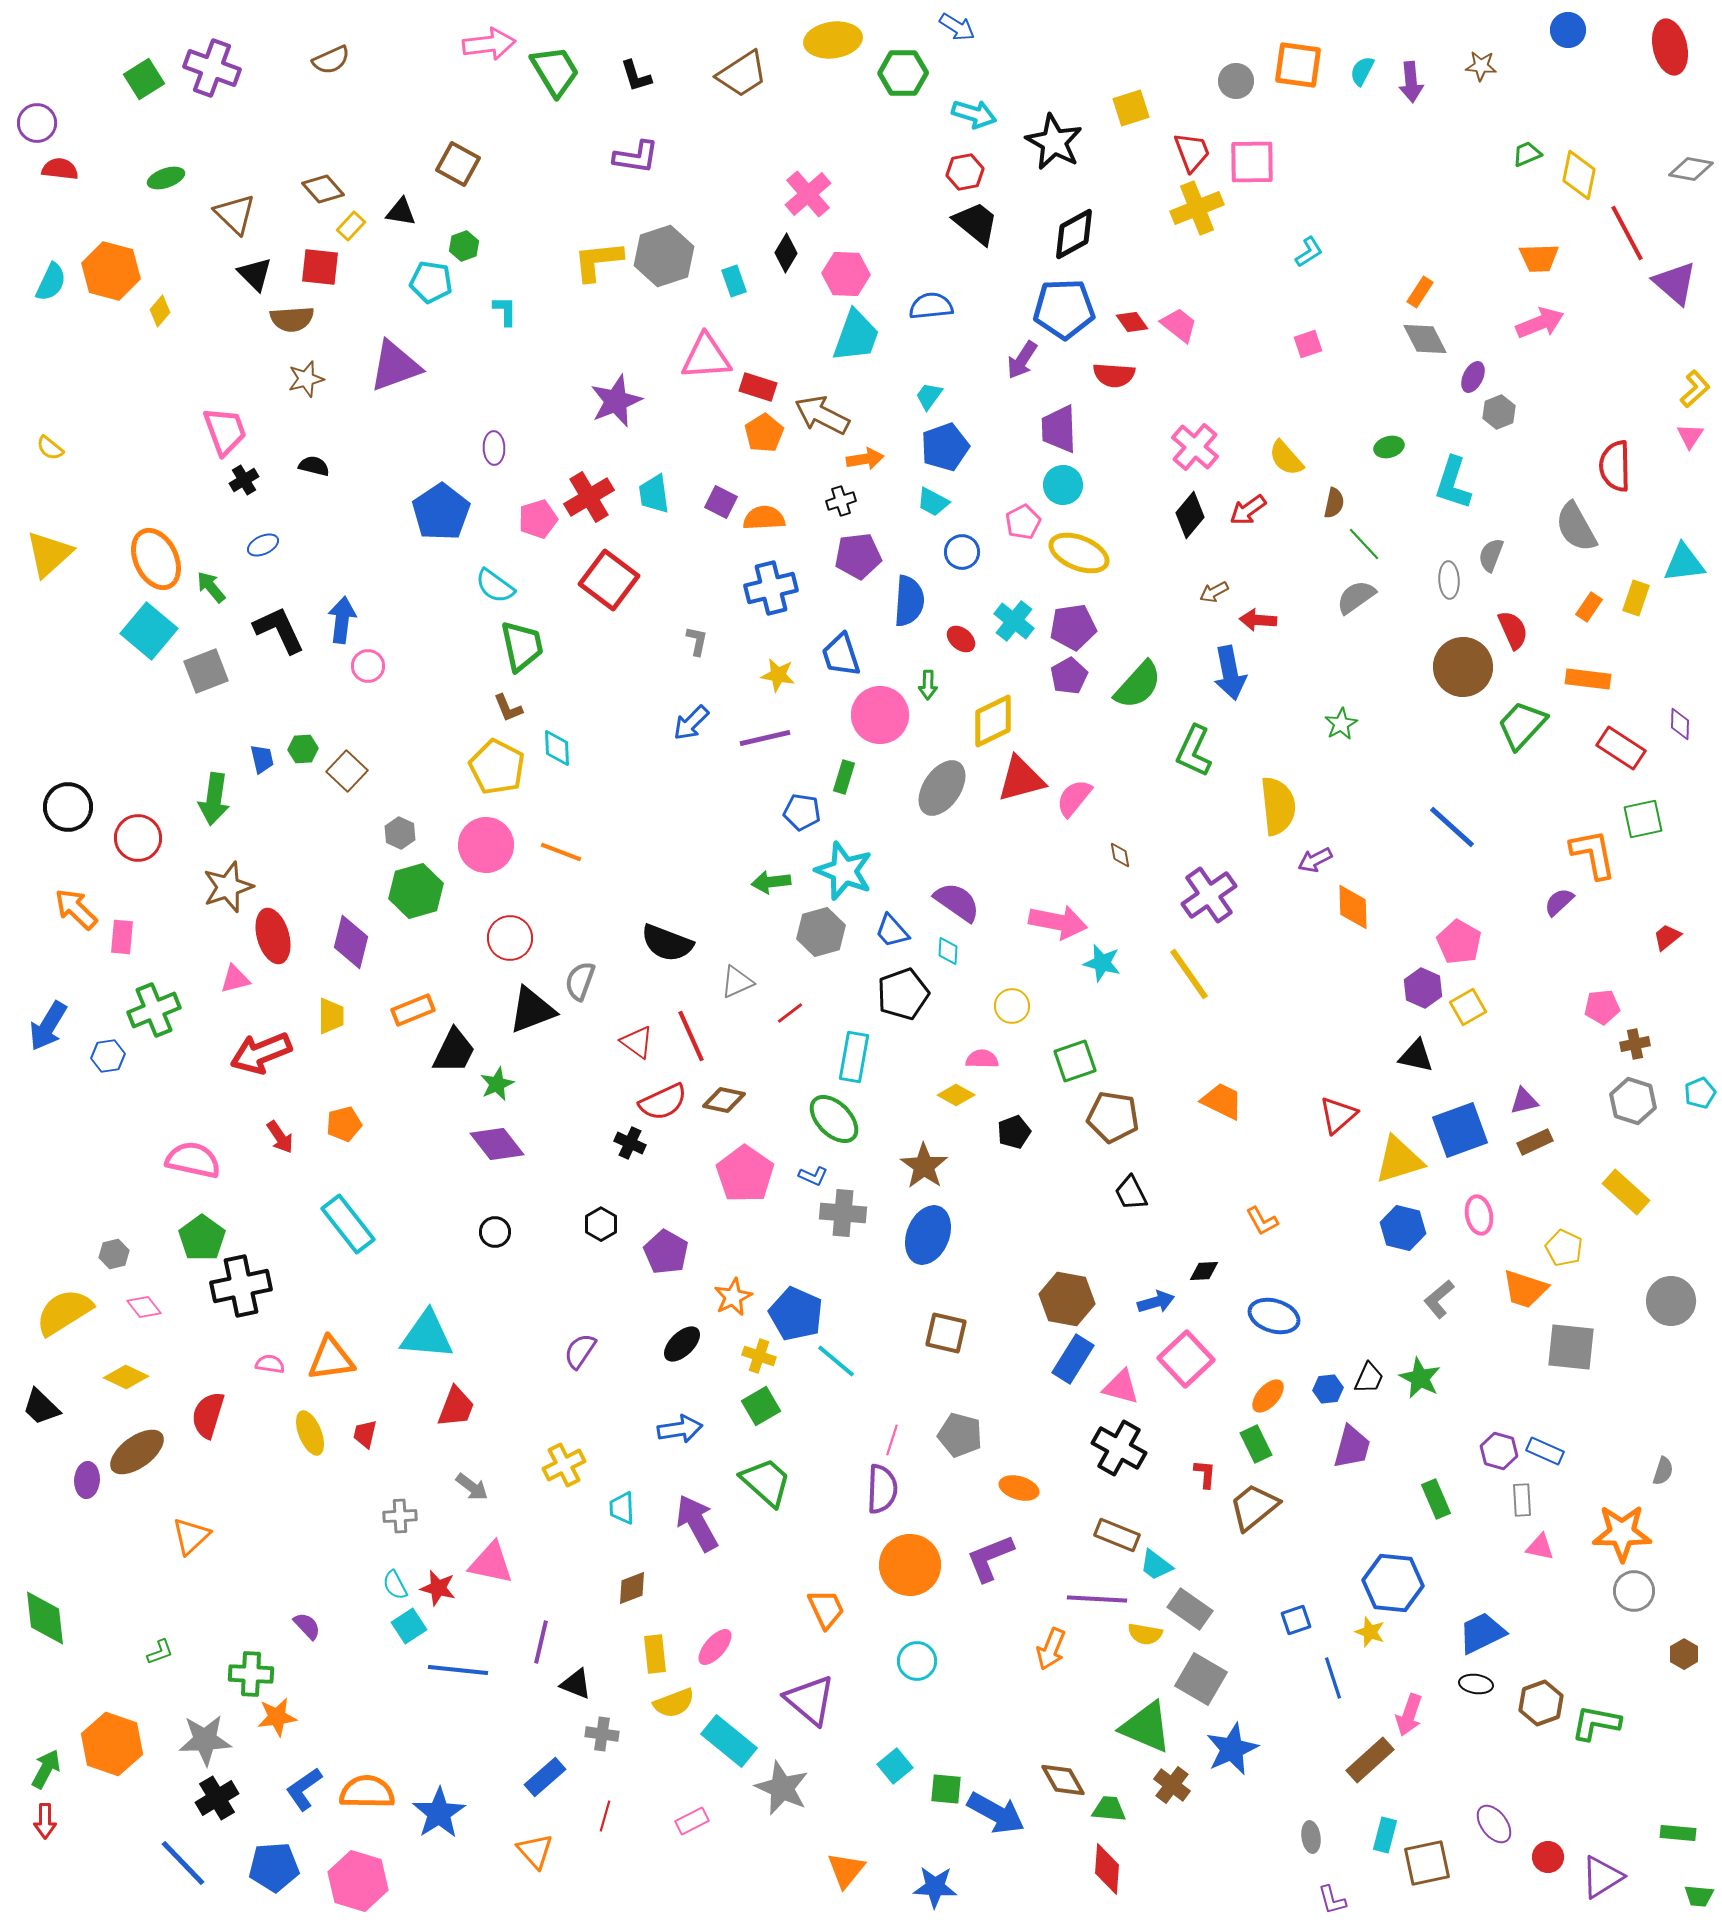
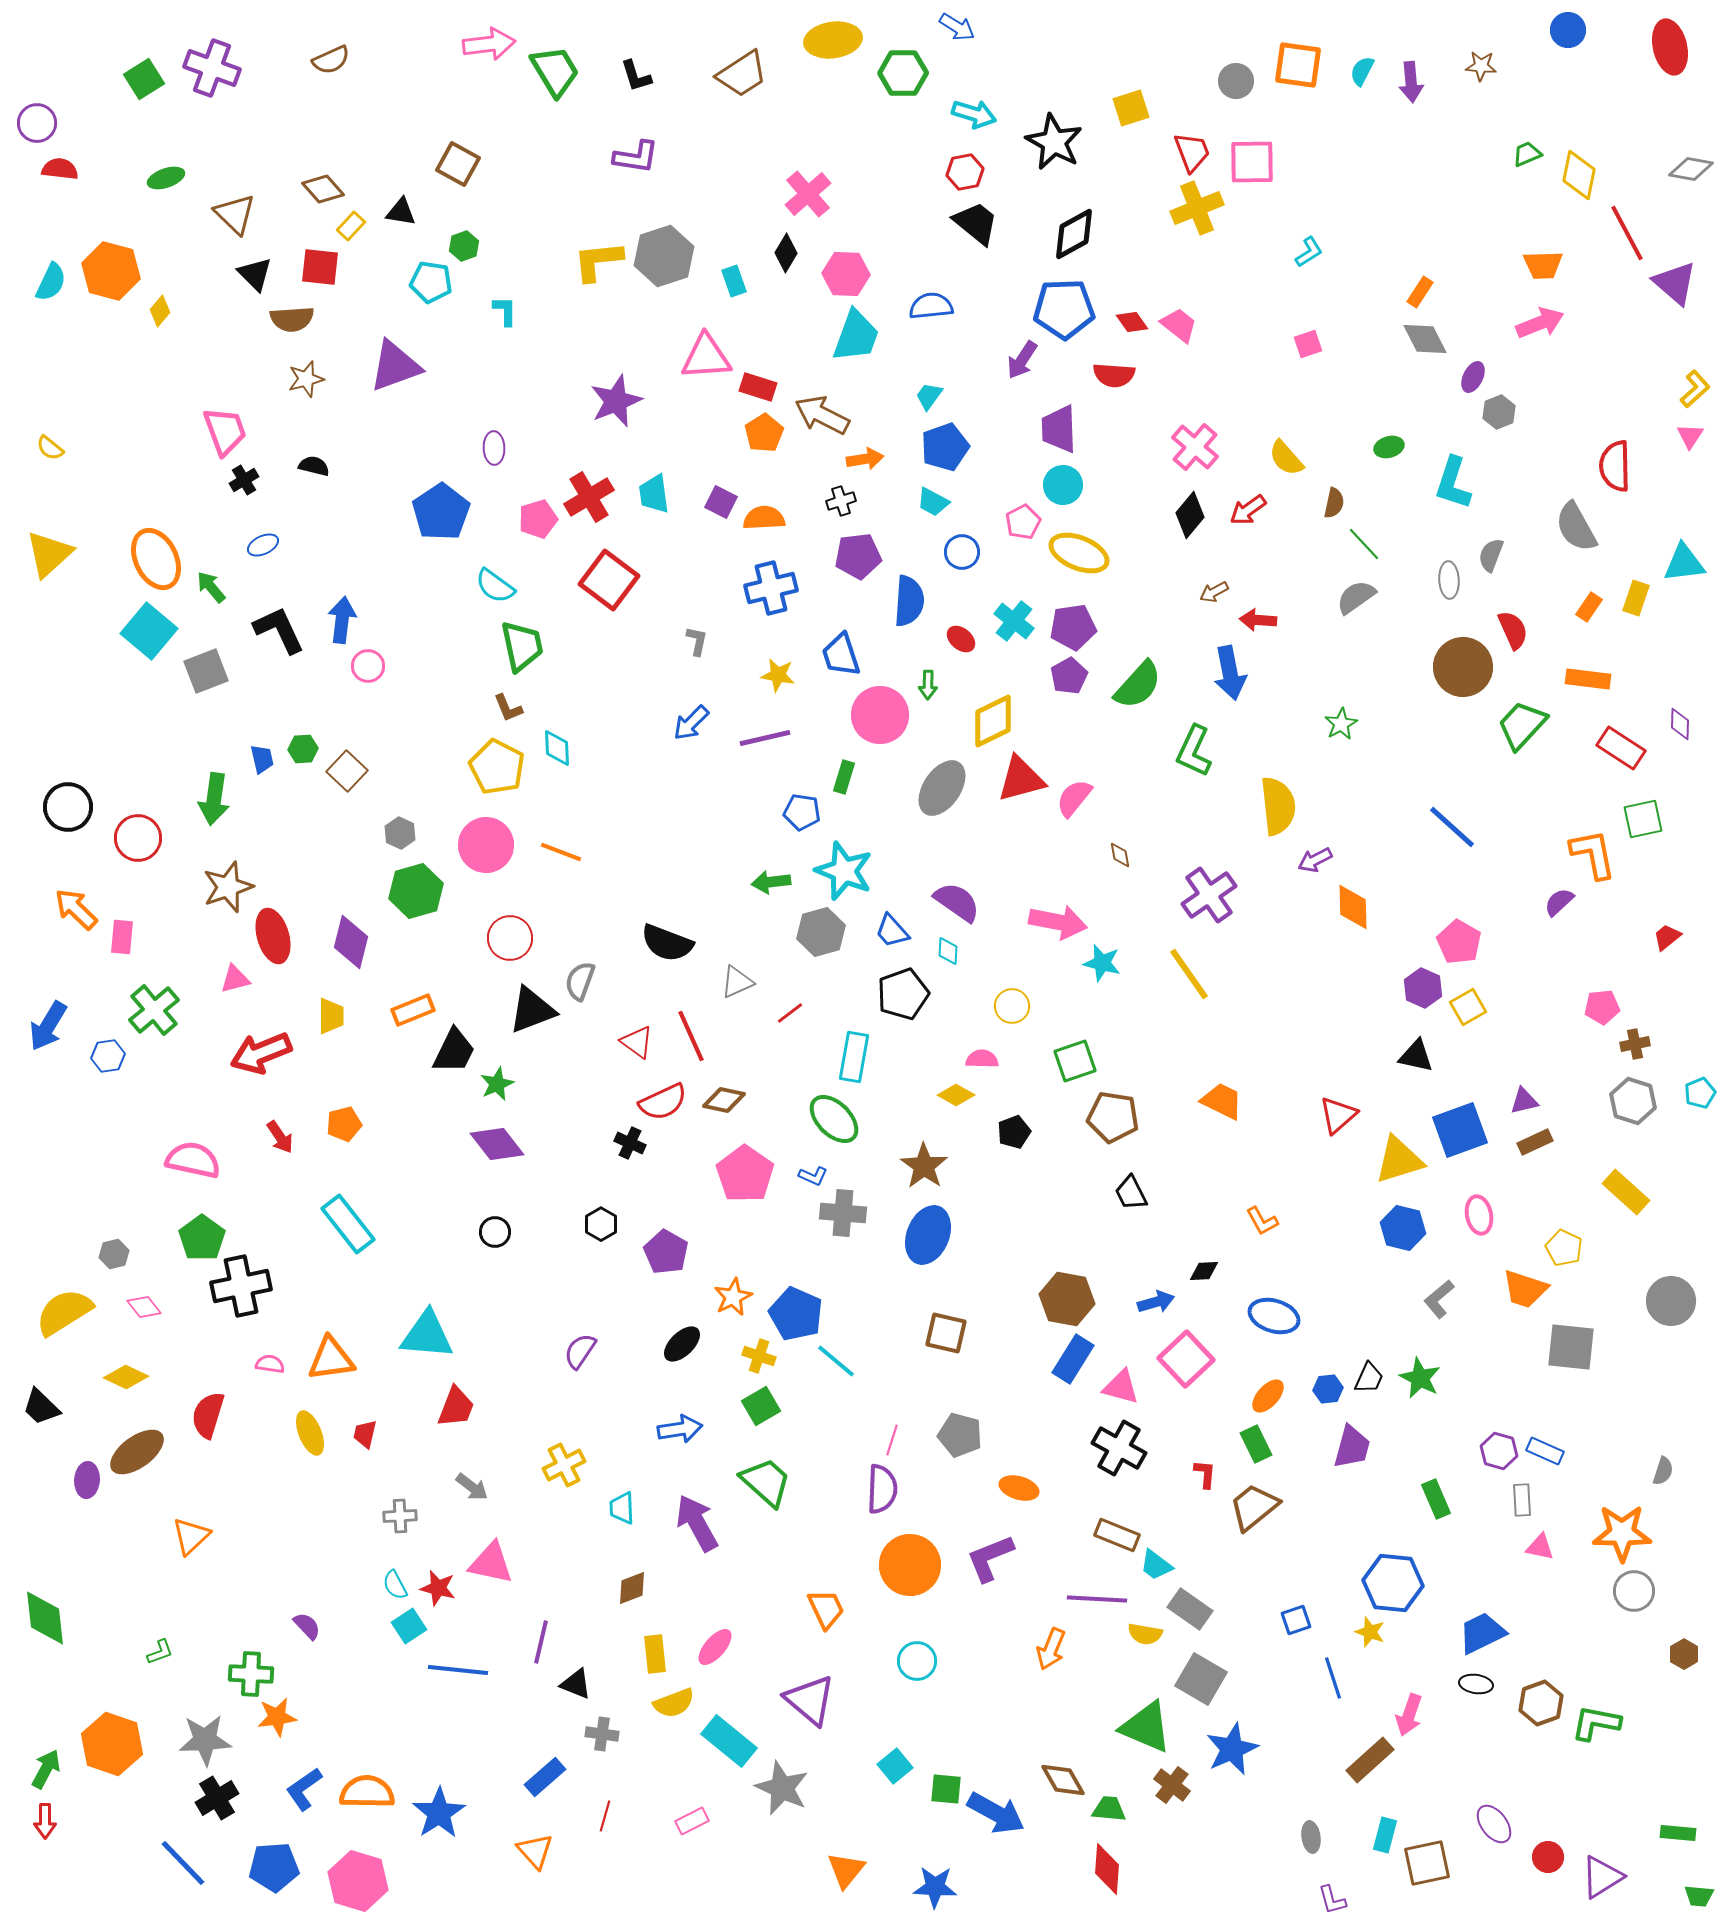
orange trapezoid at (1539, 258): moved 4 px right, 7 px down
green cross at (154, 1010): rotated 18 degrees counterclockwise
